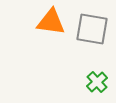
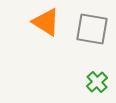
orange triangle: moved 5 px left; rotated 24 degrees clockwise
